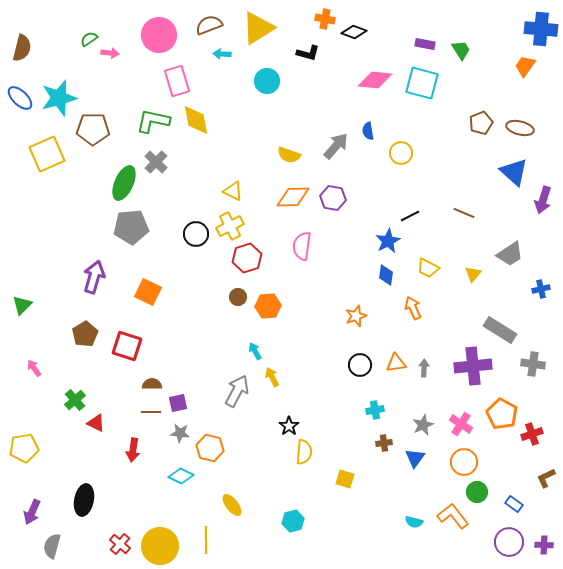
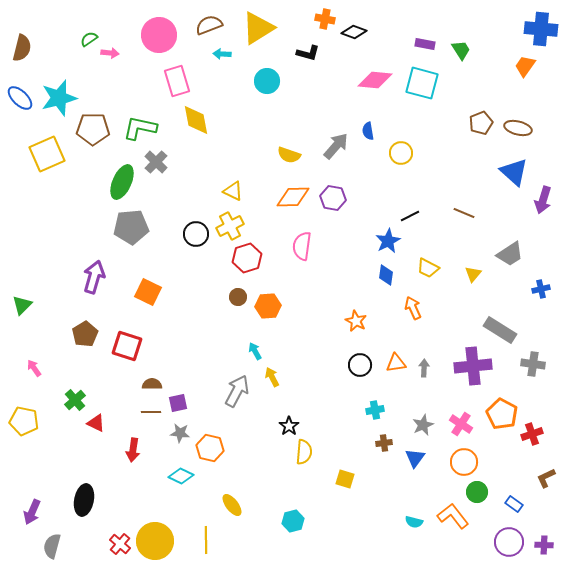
green L-shape at (153, 121): moved 13 px left, 7 px down
brown ellipse at (520, 128): moved 2 px left
green ellipse at (124, 183): moved 2 px left, 1 px up
orange star at (356, 316): moved 5 px down; rotated 25 degrees counterclockwise
yellow pentagon at (24, 448): moved 27 px up; rotated 20 degrees clockwise
yellow circle at (160, 546): moved 5 px left, 5 px up
